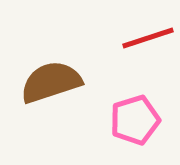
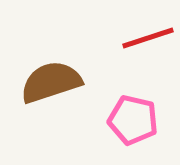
pink pentagon: moved 2 px left; rotated 30 degrees clockwise
